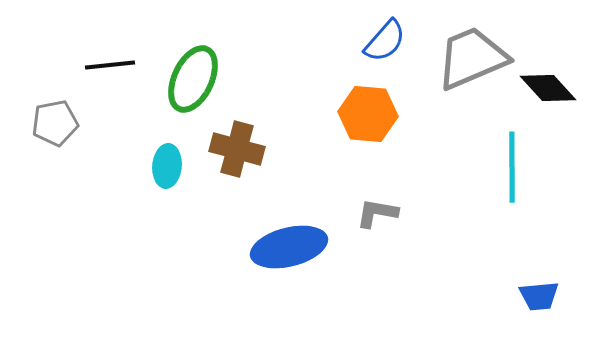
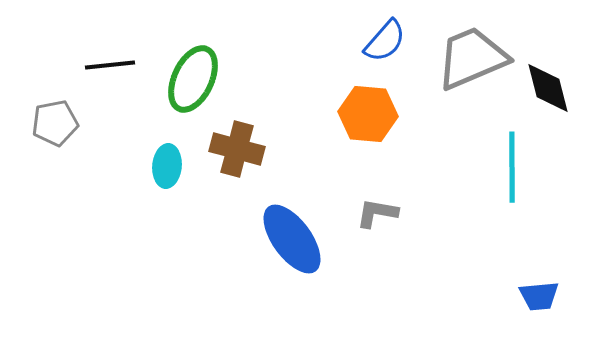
black diamond: rotated 28 degrees clockwise
blue ellipse: moved 3 px right, 8 px up; rotated 68 degrees clockwise
